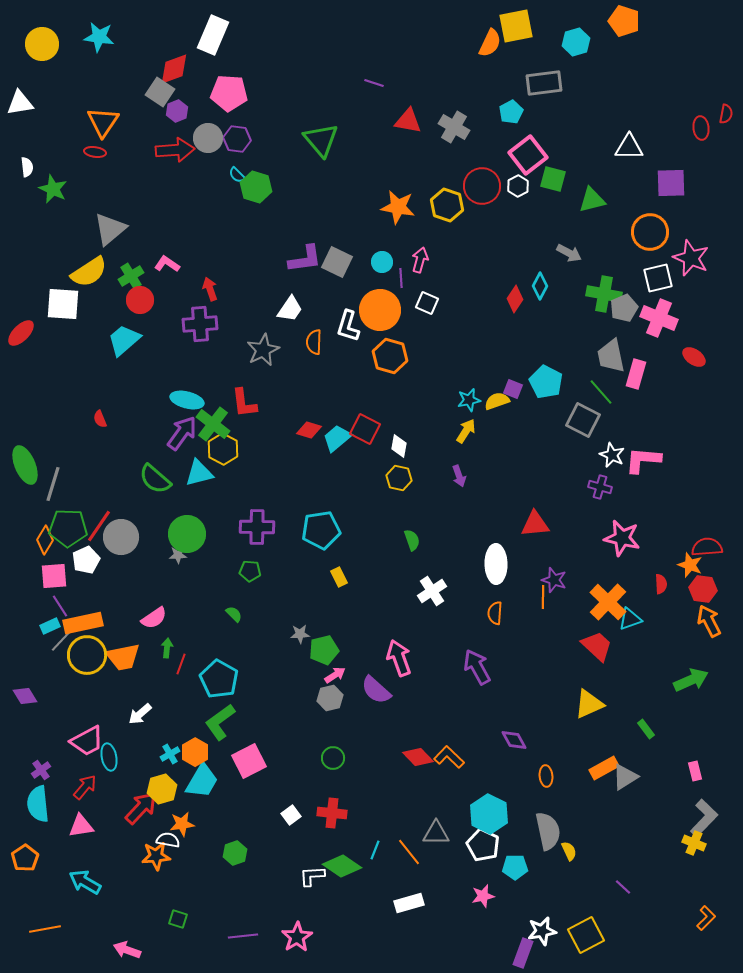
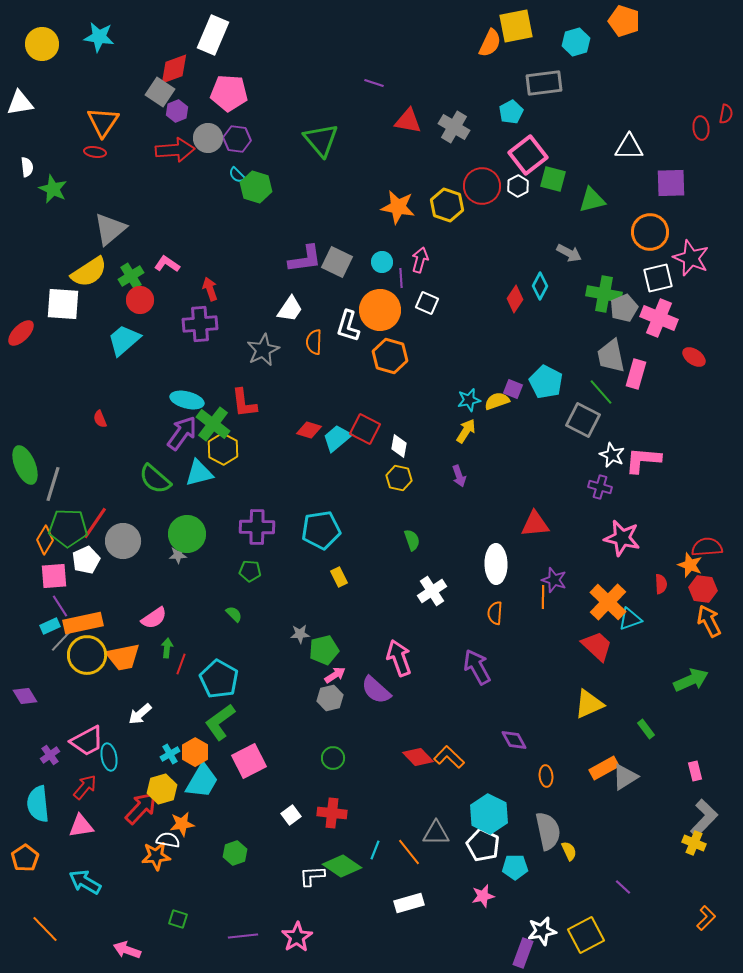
red line at (99, 526): moved 4 px left, 3 px up
gray circle at (121, 537): moved 2 px right, 4 px down
purple cross at (41, 770): moved 9 px right, 15 px up
orange line at (45, 929): rotated 56 degrees clockwise
